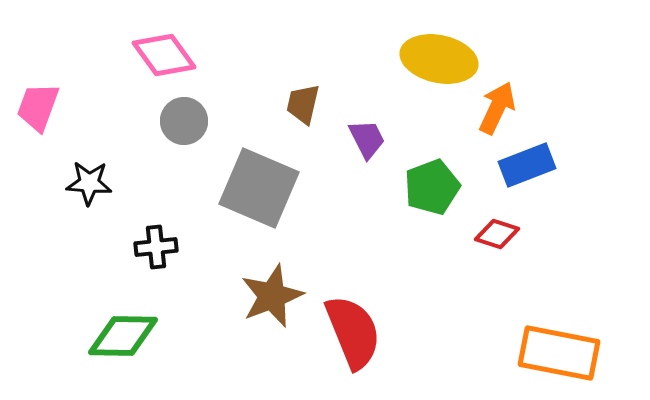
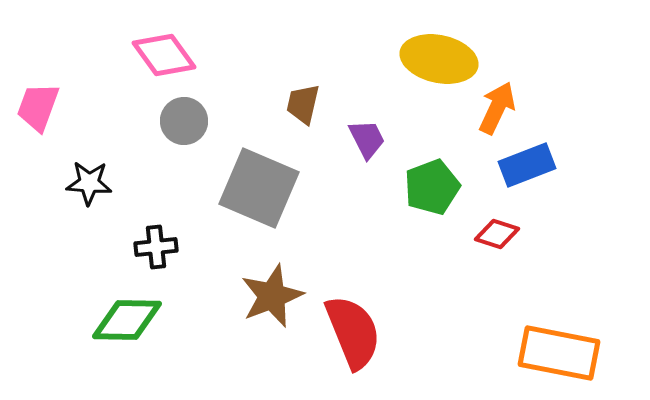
green diamond: moved 4 px right, 16 px up
